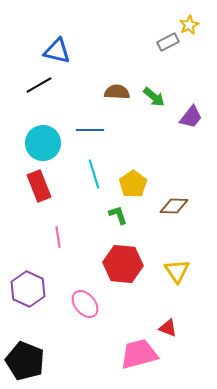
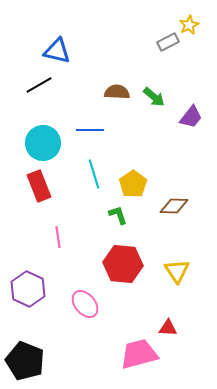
red triangle: rotated 18 degrees counterclockwise
